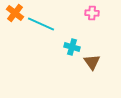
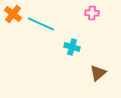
orange cross: moved 2 px left, 1 px down
brown triangle: moved 6 px right, 11 px down; rotated 24 degrees clockwise
